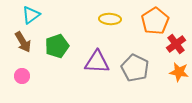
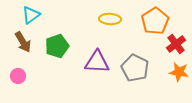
pink circle: moved 4 px left
